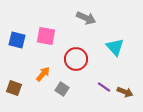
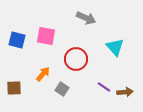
brown square: rotated 21 degrees counterclockwise
brown arrow: rotated 28 degrees counterclockwise
